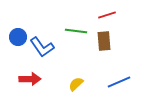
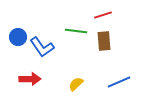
red line: moved 4 px left
